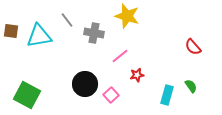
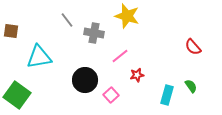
cyan triangle: moved 21 px down
black circle: moved 4 px up
green square: moved 10 px left; rotated 8 degrees clockwise
